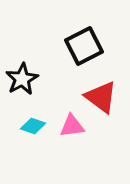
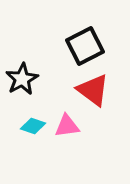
black square: moved 1 px right
red triangle: moved 8 px left, 7 px up
pink triangle: moved 5 px left
